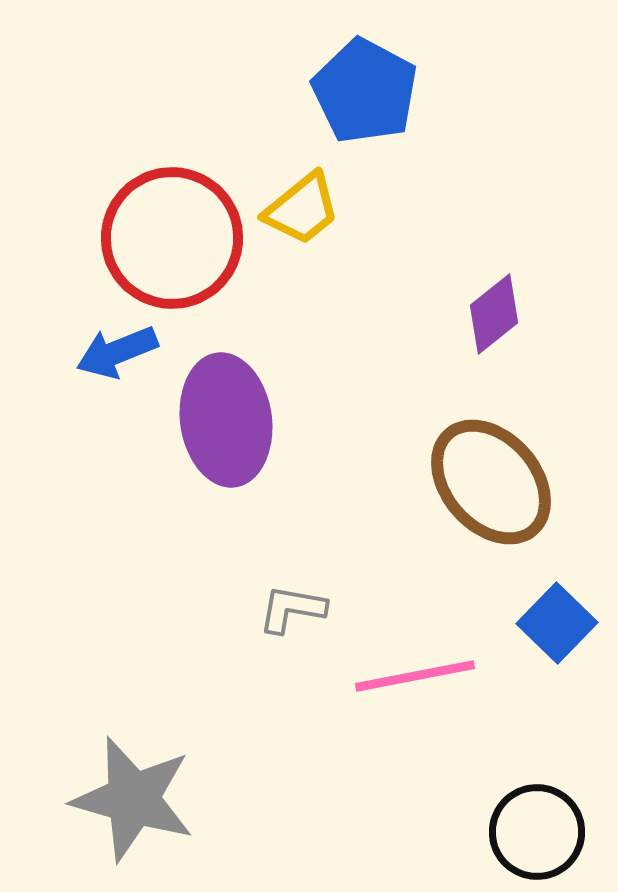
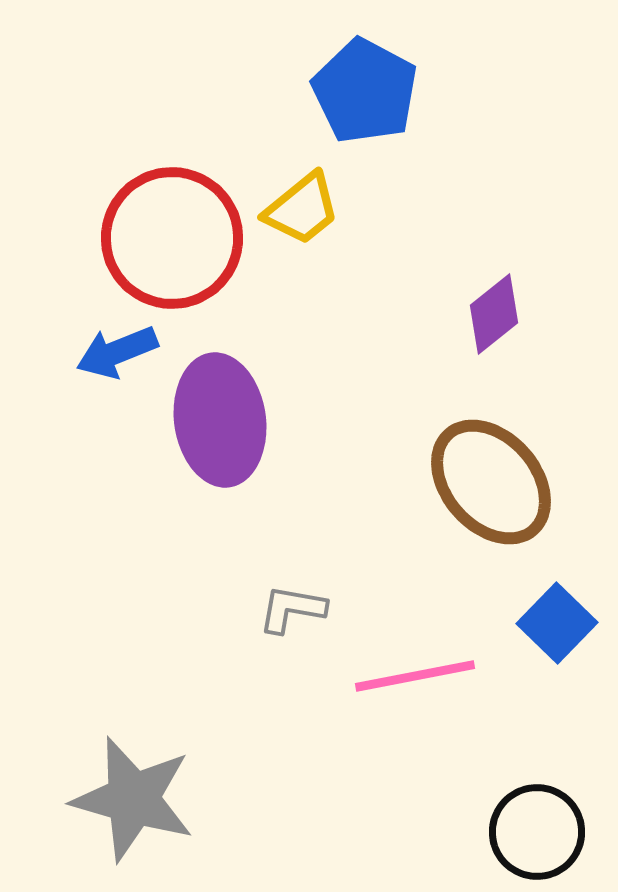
purple ellipse: moved 6 px left
